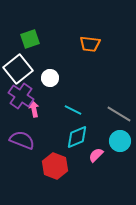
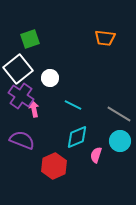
orange trapezoid: moved 15 px right, 6 px up
cyan line: moved 5 px up
pink semicircle: rotated 28 degrees counterclockwise
red hexagon: moved 1 px left; rotated 15 degrees clockwise
